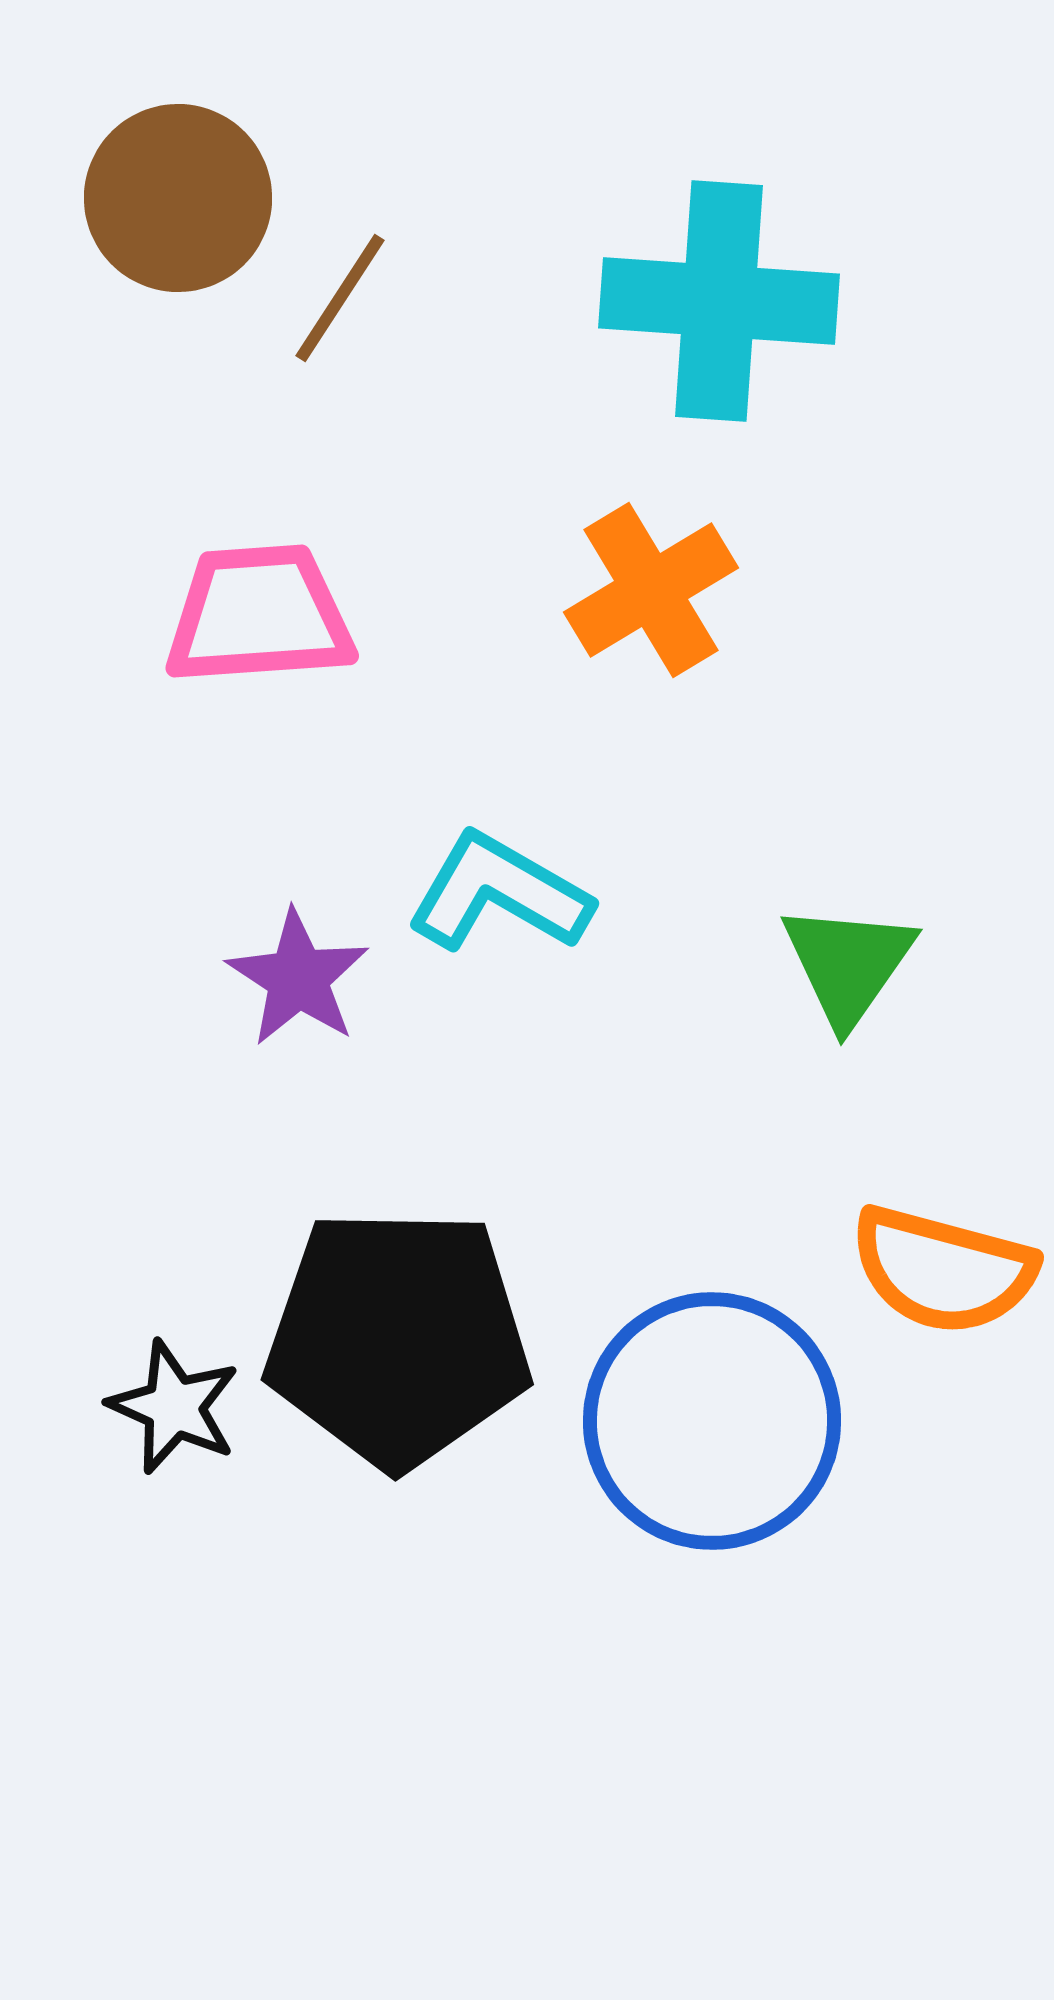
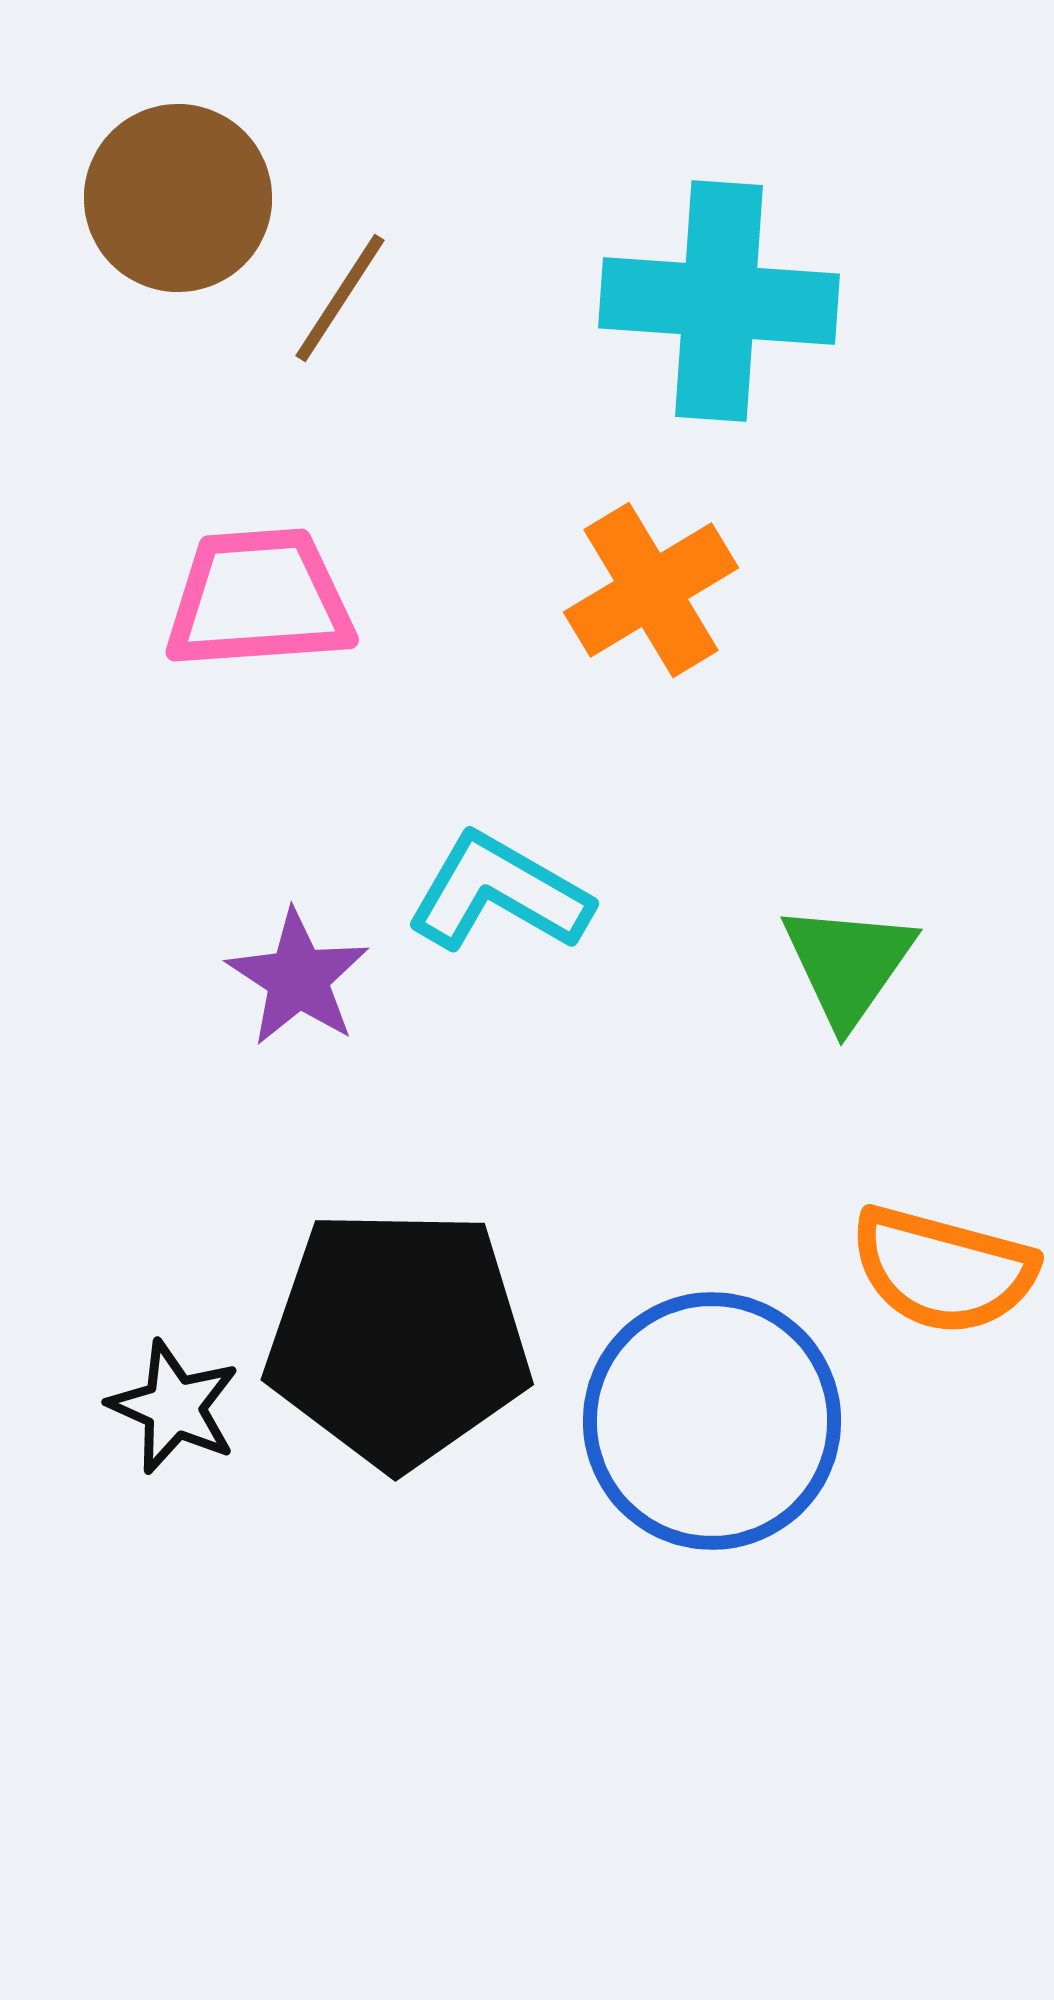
pink trapezoid: moved 16 px up
